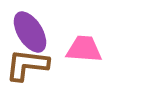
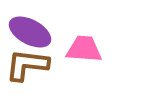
purple ellipse: rotated 30 degrees counterclockwise
